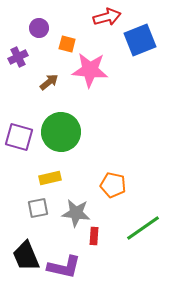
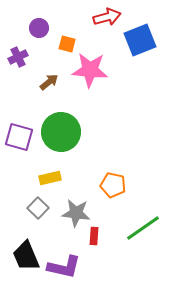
gray square: rotated 35 degrees counterclockwise
